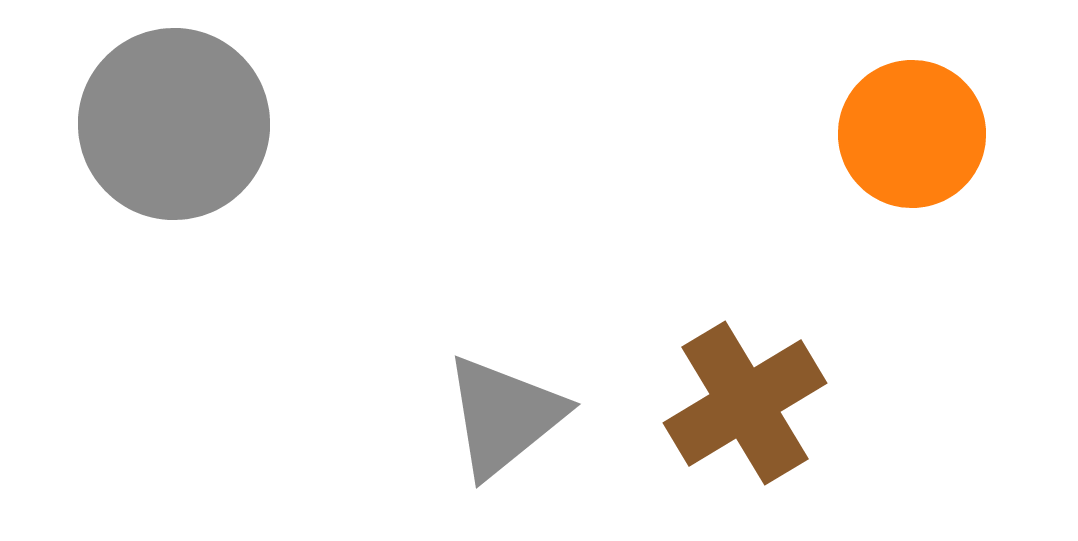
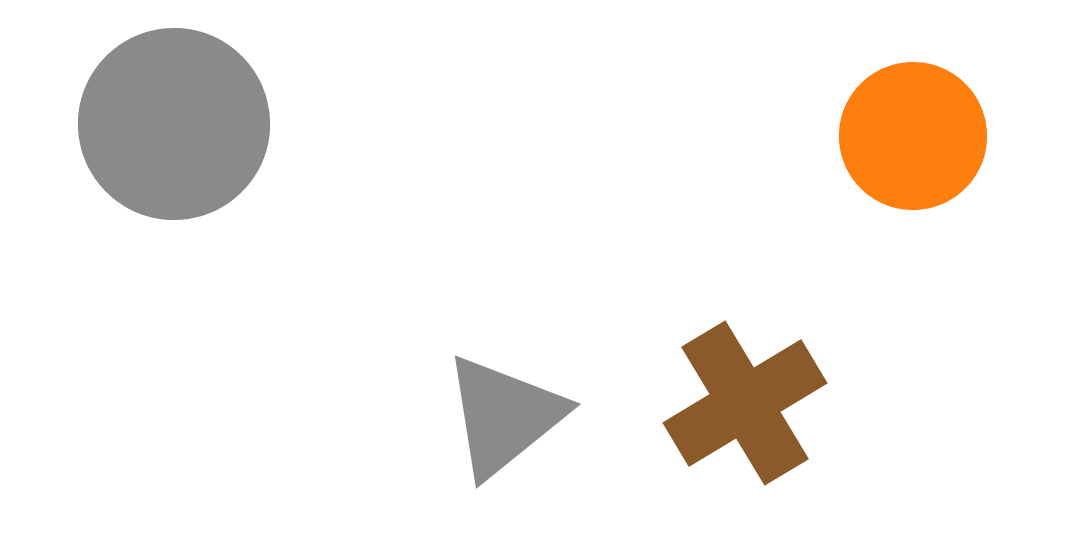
orange circle: moved 1 px right, 2 px down
